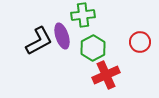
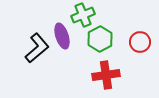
green cross: rotated 15 degrees counterclockwise
black L-shape: moved 2 px left, 7 px down; rotated 12 degrees counterclockwise
green hexagon: moved 7 px right, 9 px up
red cross: rotated 16 degrees clockwise
